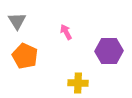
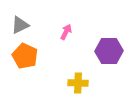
gray triangle: moved 3 px right, 4 px down; rotated 36 degrees clockwise
pink arrow: rotated 56 degrees clockwise
